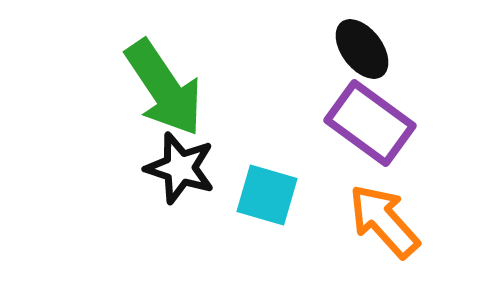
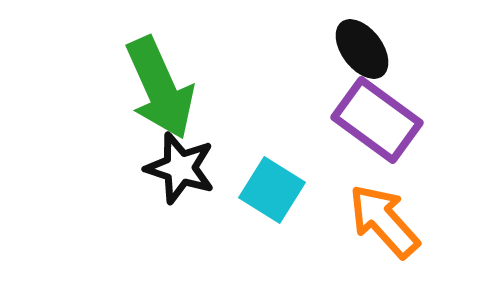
green arrow: moved 4 px left; rotated 10 degrees clockwise
purple rectangle: moved 7 px right, 3 px up
cyan square: moved 5 px right, 5 px up; rotated 16 degrees clockwise
